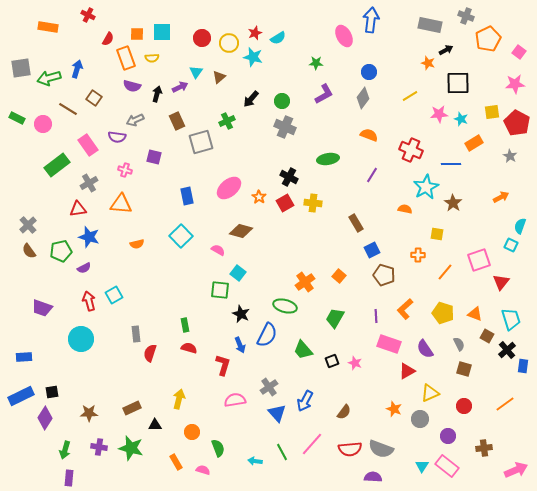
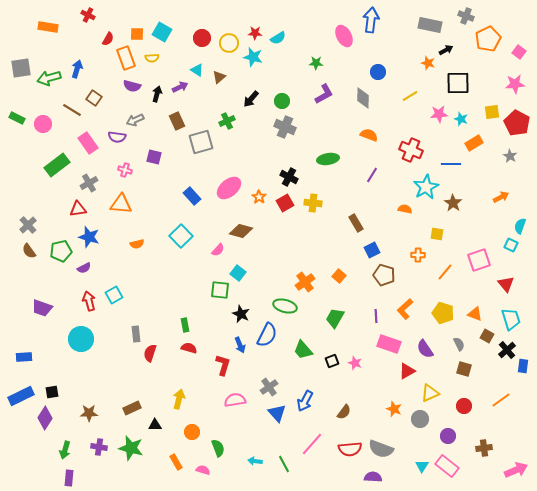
cyan square at (162, 32): rotated 30 degrees clockwise
red star at (255, 33): rotated 24 degrees clockwise
cyan triangle at (196, 72): moved 1 px right, 2 px up; rotated 32 degrees counterclockwise
blue circle at (369, 72): moved 9 px right
gray diamond at (363, 98): rotated 35 degrees counterclockwise
brown line at (68, 109): moved 4 px right, 1 px down
pink rectangle at (88, 145): moved 2 px up
blue rectangle at (187, 196): moved 5 px right; rotated 30 degrees counterclockwise
pink semicircle at (218, 250): rotated 104 degrees clockwise
red triangle at (501, 282): moved 5 px right, 2 px down; rotated 18 degrees counterclockwise
orange line at (505, 404): moved 4 px left, 4 px up
green line at (282, 452): moved 2 px right, 12 px down
